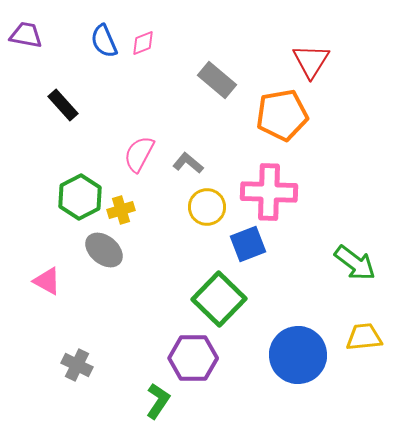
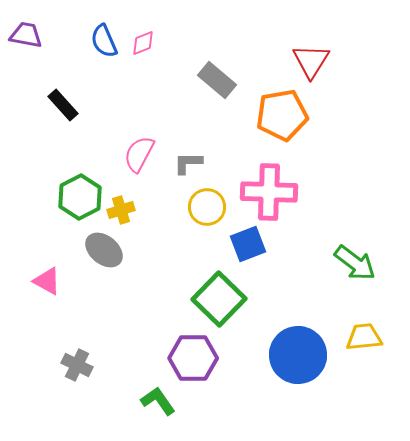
gray L-shape: rotated 40 degrees counterclockwise
green L-shape: rotated 69 degrees counterclockwise
